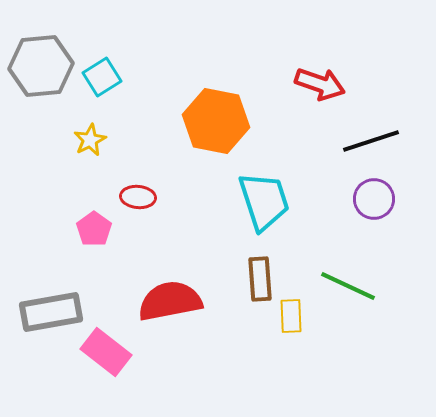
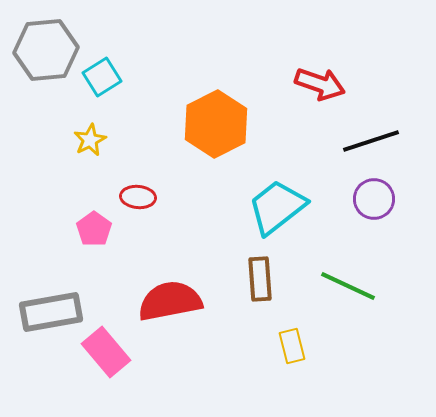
gray hexagon: moved 5 px right, 16 px up
orange hexagon: moved 3 px down; rotated 22 degrees clockwise
cyan trapezoid: moved 13 px right, 6 px down; rotated 110 degrees counterclockwise
yellow rectangle: moved 1 px right, 30 px down; rotated 12 degrees counterclockwise
pink rectangle: rotated 12 degrees clockwise
